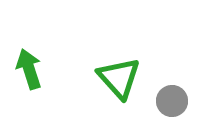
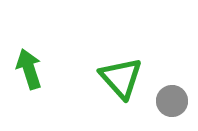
green triangle: moved 2 px right
